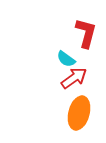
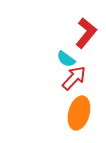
red L-shape: rotated 24 degrees clockwise
red arrow: rotated 12 degrees counterclockwise
